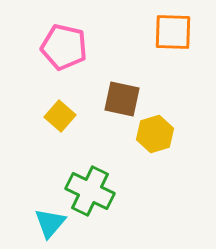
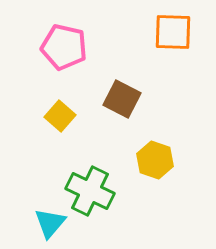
brown square: rotated 15 degrees clockwise
yellow hexagon: moved 26 px down; rotated 24 degrees counterclockwise
